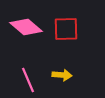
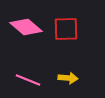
yellow arrow: moved 6 px right, 3 px down
pink line: rotated 45 degrees counterclockwise
